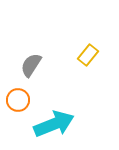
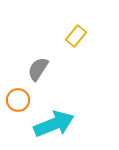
yellow rectangle: moved 12 px left, 19 px up
gray semicircle: moved 7 px right, 4 px down
